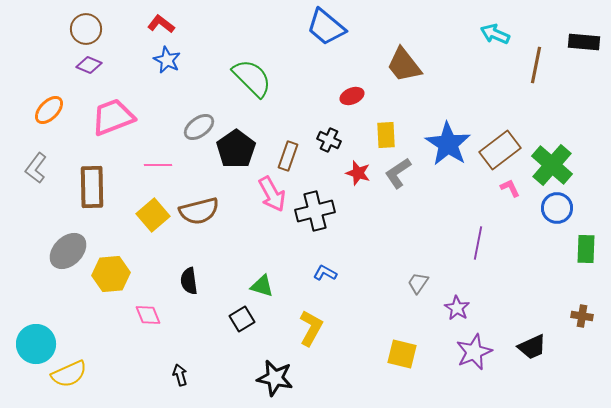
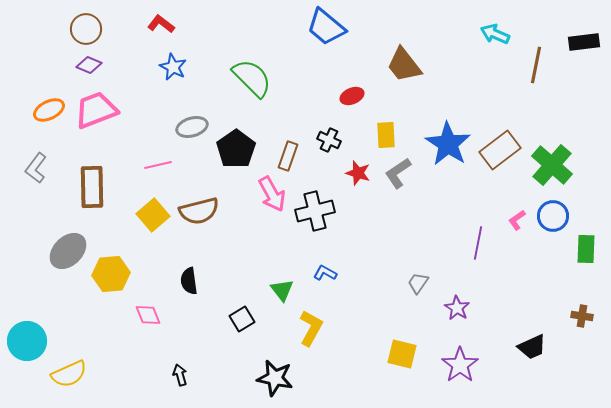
black rectangle at (584, 42): rotated 12 degrees counterclockwise
blue star at (167, 60): moved 6 px right, 7 px down
orange ellipse at (49, 110): rotated 20 degrees clockwise
pink trapezoid at (113, 117): moved 17 px left, 7 px up
gray ellipse at (199, 127): moved 7 px left; rotated 20 degrees clockwise
pink line at (158, 165): rotated 12 degrees counterclockwise
pink L-shape at (510, 188): moved 7 px right, 32 px down; rotated 100 degrees counterclockwise
blue circle at (557, 208): moved 4 px left, 8 px down
green triangle at (262, 286): moved 20 px right, 4 px down; rotated 35 degrees clockwise
cyan circle at (36, 344): moved 9 px left, 3 px up
purple star at (474, 352): moved 14 px left, 13 px down; rotated 12 degrees counterclockwise
